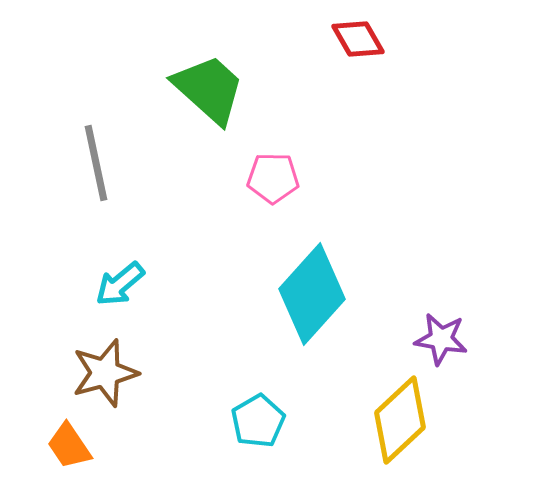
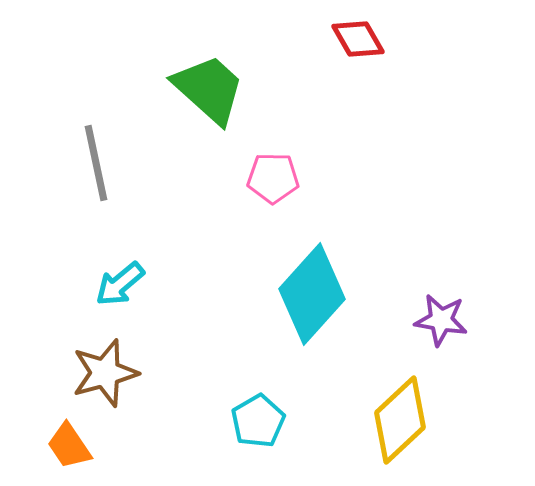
purple star: moved 19 px up
